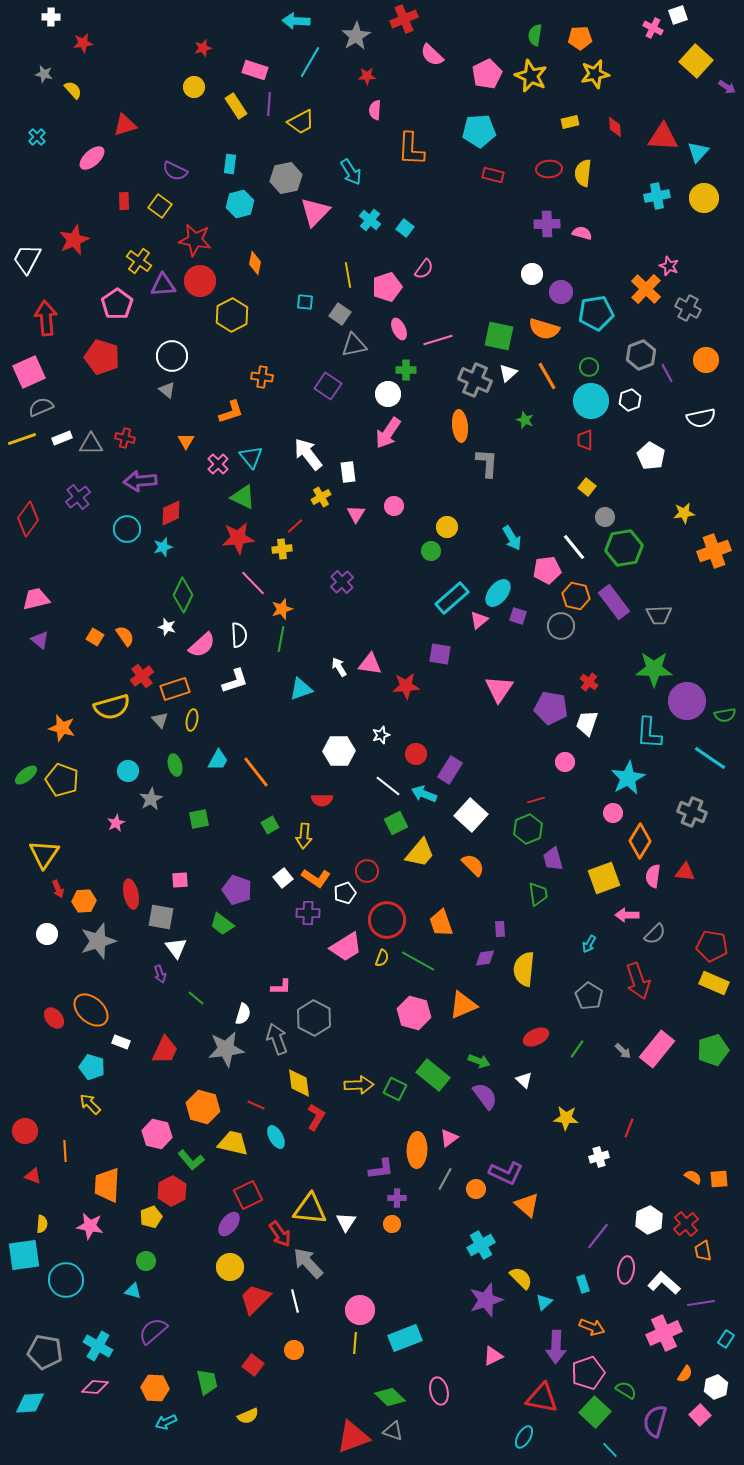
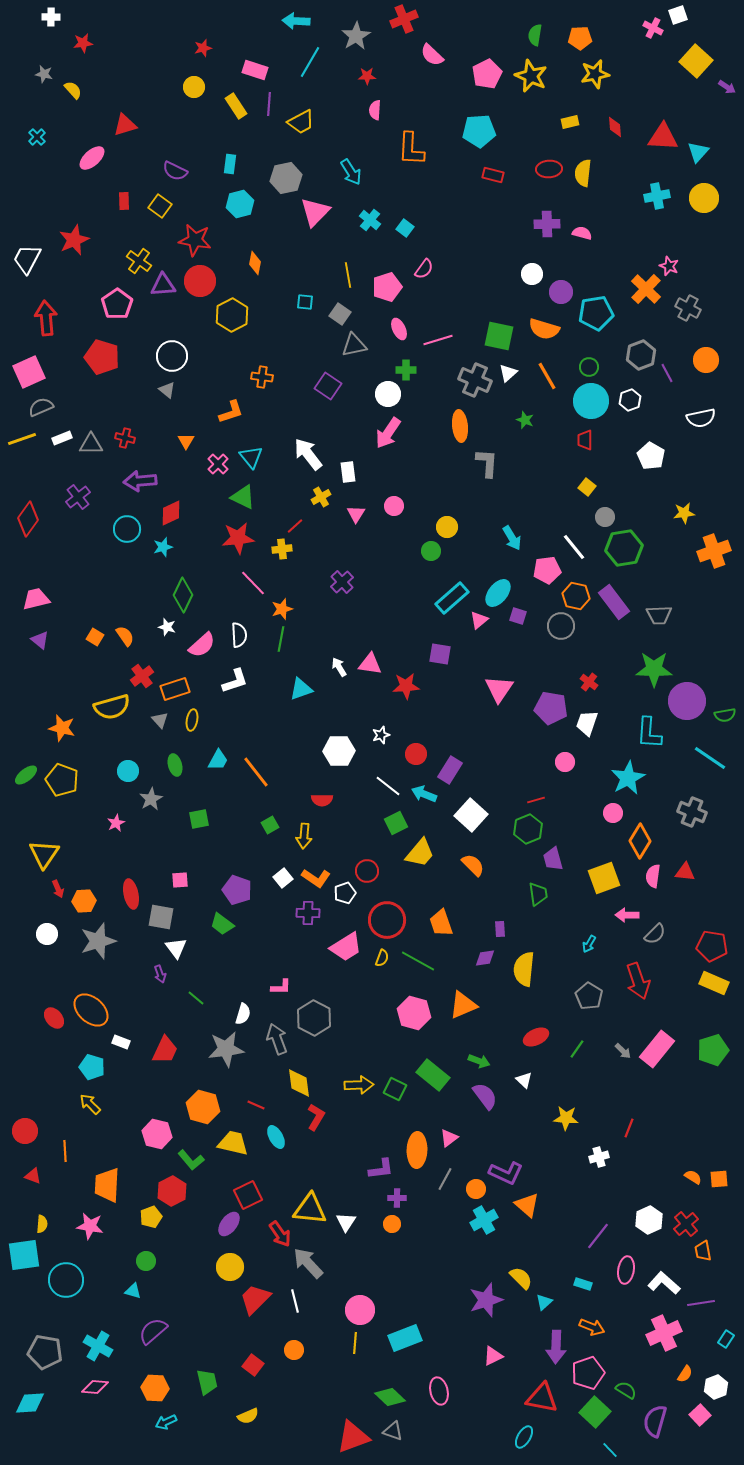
cyan cross at (481, 1245): moved 3 px right, 25 px up
cyan rectangle at (583, 1284): rotated 54 degrees counterclockwise
